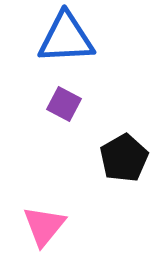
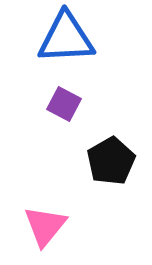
black pentagon: moved 13 px left, 3 px down
pink triangle: moved 1 px right
